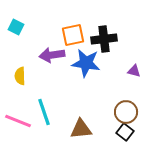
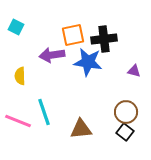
blue star: moved 2 px right, 1 px up
